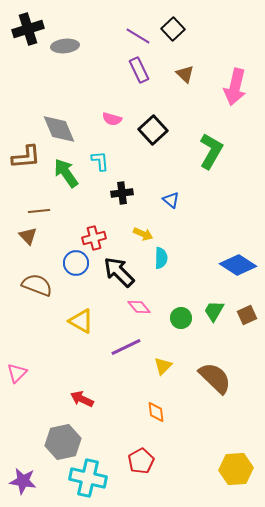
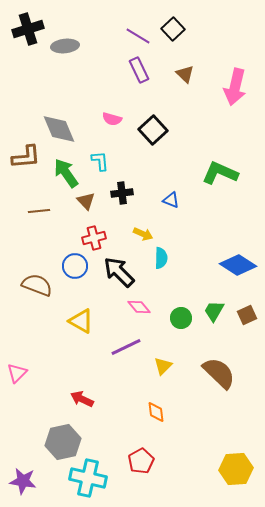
green L-shape at (211, 151): moved 9 px right, 22 px down; rotated 96 degrees counterclockwise
blue triangle at (171, 200): rotated 18 degrees counterclockwise
brown triangle at (28, 236): moved 58 px right, 35 px up
blue circle at (76, 263): moved 1 px left, 3 px down
brown semicircle at (215, 378): moved 4 px right, 5 px up
